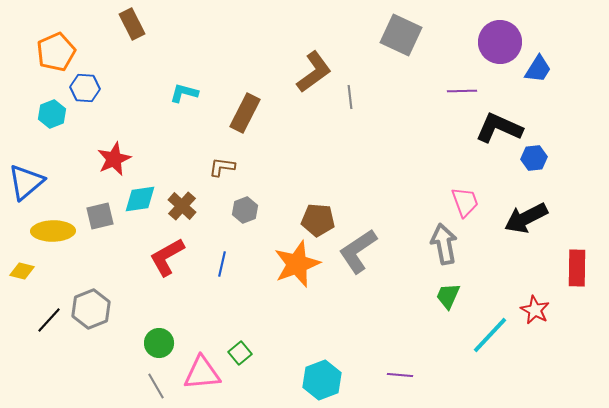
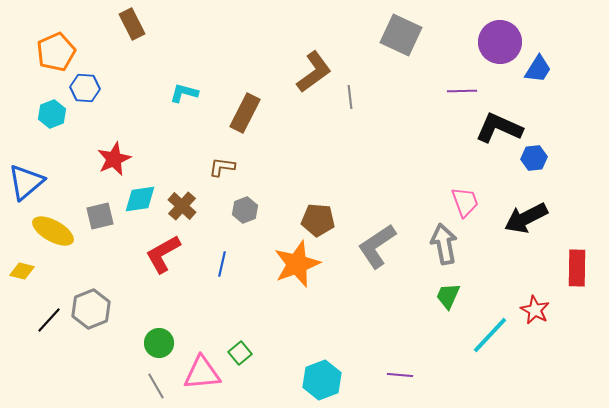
yellow ellipse at (53, 231): rotated 30 degrees clockwise
gray L-shape at (358, 251): moved 19 px right, 5 px up
red L-shape at (167, 257): moved 4 px left, 3 px up
